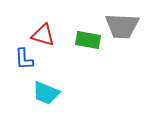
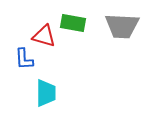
red triangle: moved 1 px right, 1 px down
green rectangle: moved 15 px left, 17 px up
cyan trapezoid: rotated 112 degrees counterclockwise
